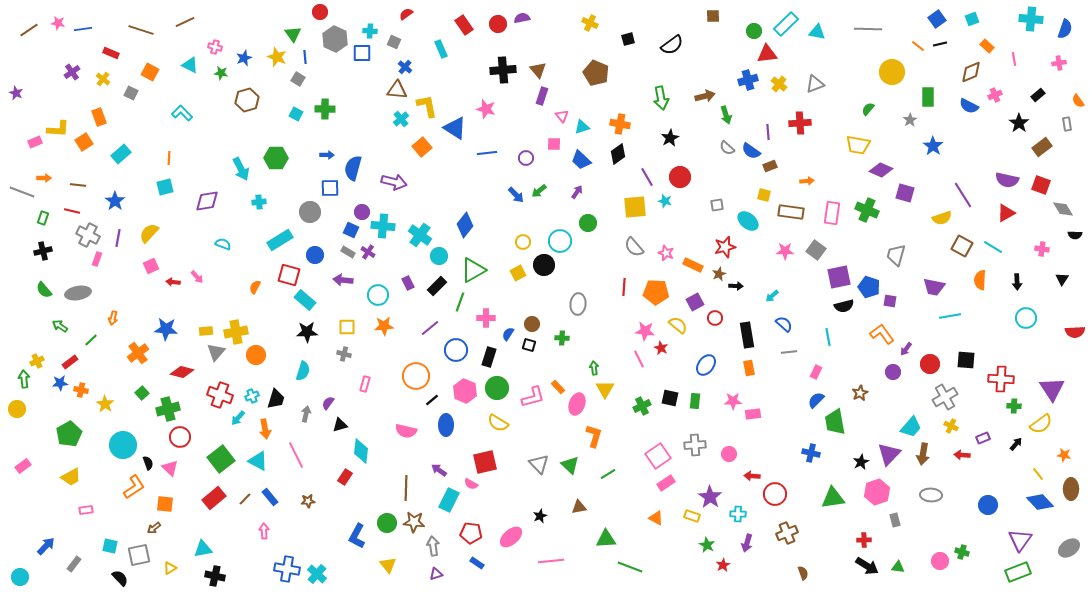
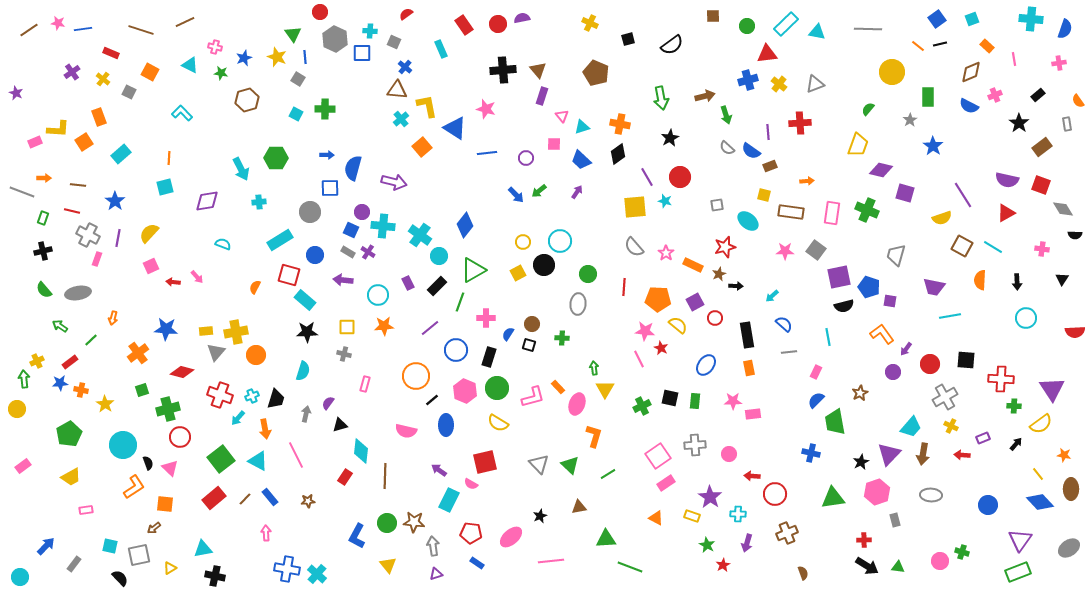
green circle at (754, 31): moved 7 px left, 5 px up
gray square at (131, 93): moved 2 px left, 1 px up
yellow trapezoid at (858, 145): rotated 80 degrees counterclockwise
purple diamond at (881, 170): rotated 10 degrees counterclockwise
green circle at (588, 223): moved 51 px down
pink star at (666, 253): rotated 14 degrees clockwise
orange pentagon at (656, 292): moved 2 px right, 7 px down
green square at (142, 393): moved 3 px up; rotated 24 degrees clockwise
brown line at (406, 488): moved 21 px left, 12 px up
pink arrow at (264, 531): moved 2 px right, 2 px down
